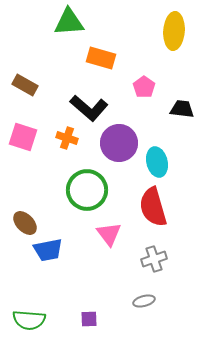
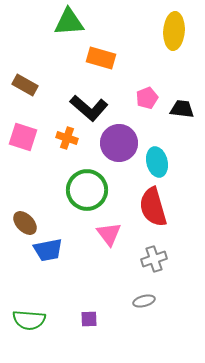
pink pentagon: moved 3 px right, 11 px down; rotated 15 degrees clockwise
